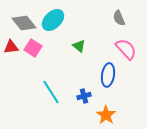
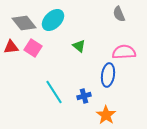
gray semicircle: moved 4 px up
pink semicircle: moved 2 px left, 3 px down; rotated 50 degrees counterclockwise
cyan line: moved 3 px right
